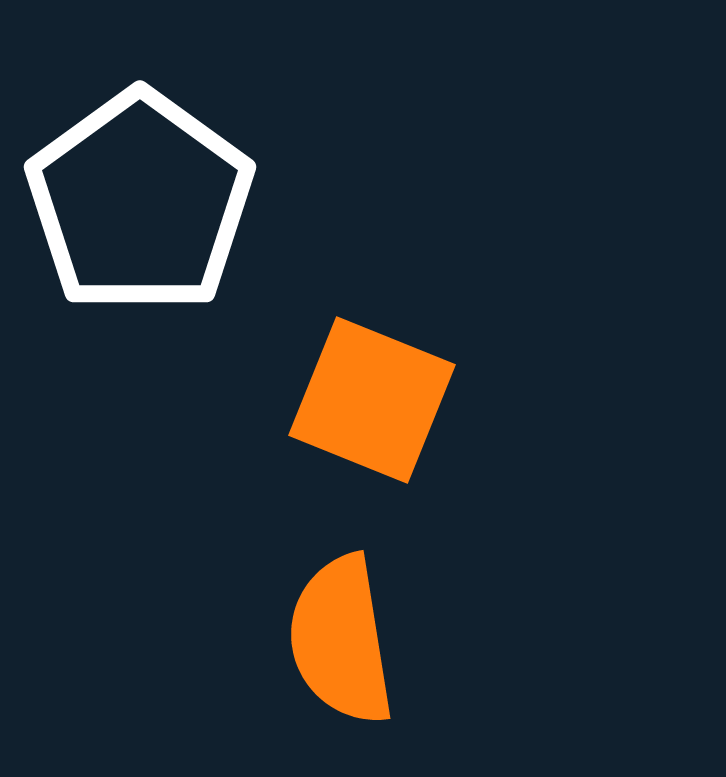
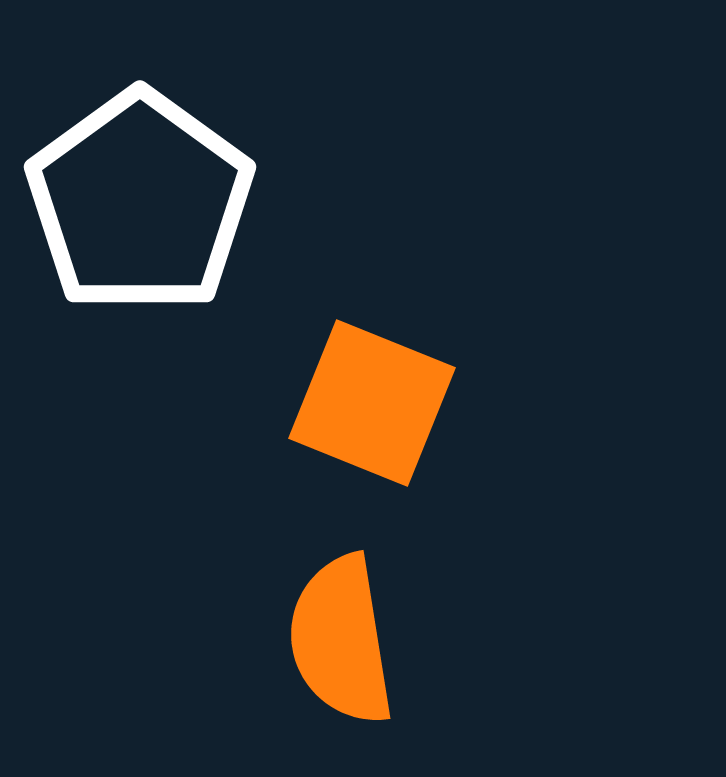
orange square: moved 3 px down
